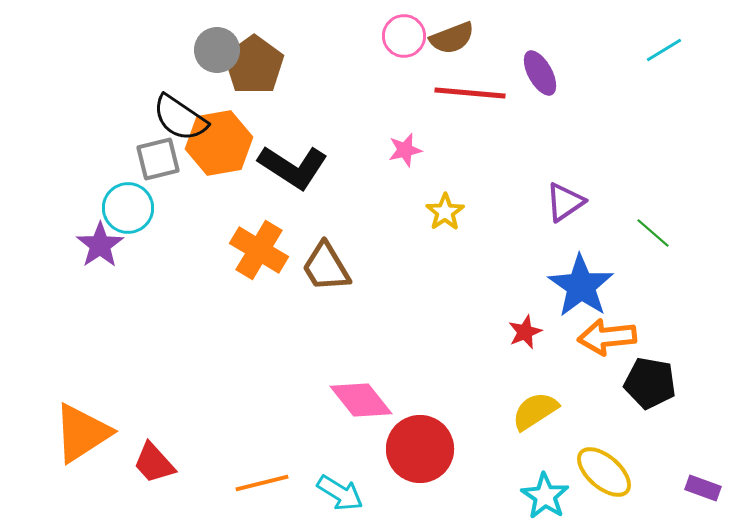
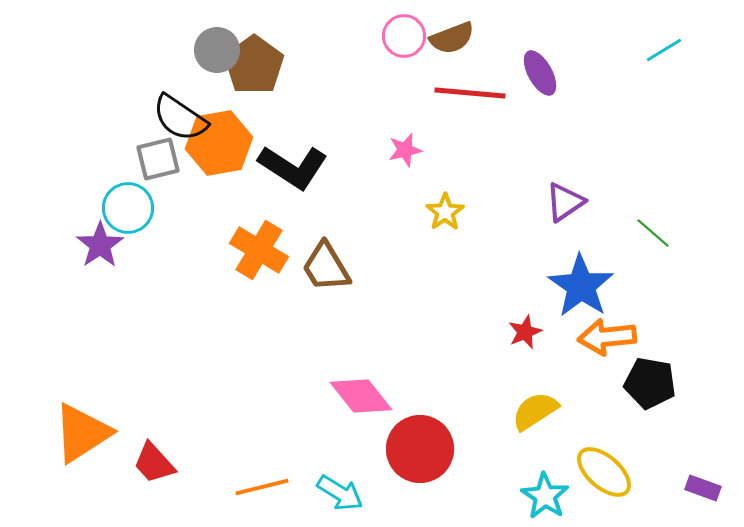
pink diamond: moved 4 px up
orange line: moved 4 px down
